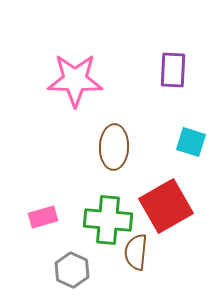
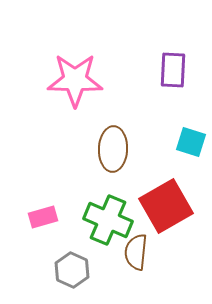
brown ellipse: moved 1 px left, 2 px down
green cross: rotated 18 degrees clockwise
